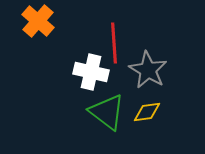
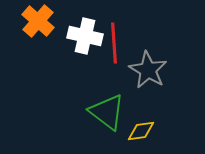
white cross: moved 6 px left, 36 px up
yellow diamond: moved 6 px left, 19 px down
